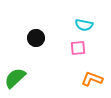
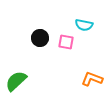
black circle: moved 4 px right
pink square: moved 12 px left, 6 px up; rotated 14 degrees clockwise
green semicircle: moved 1 px right, 3 px down
